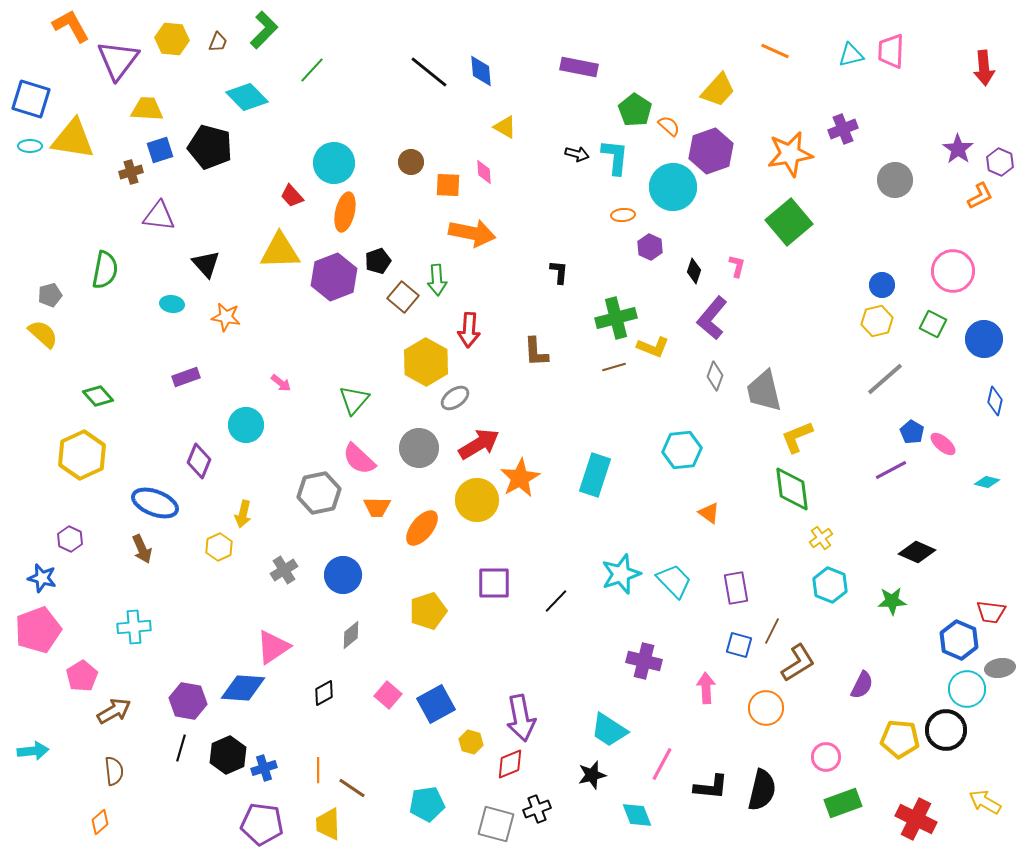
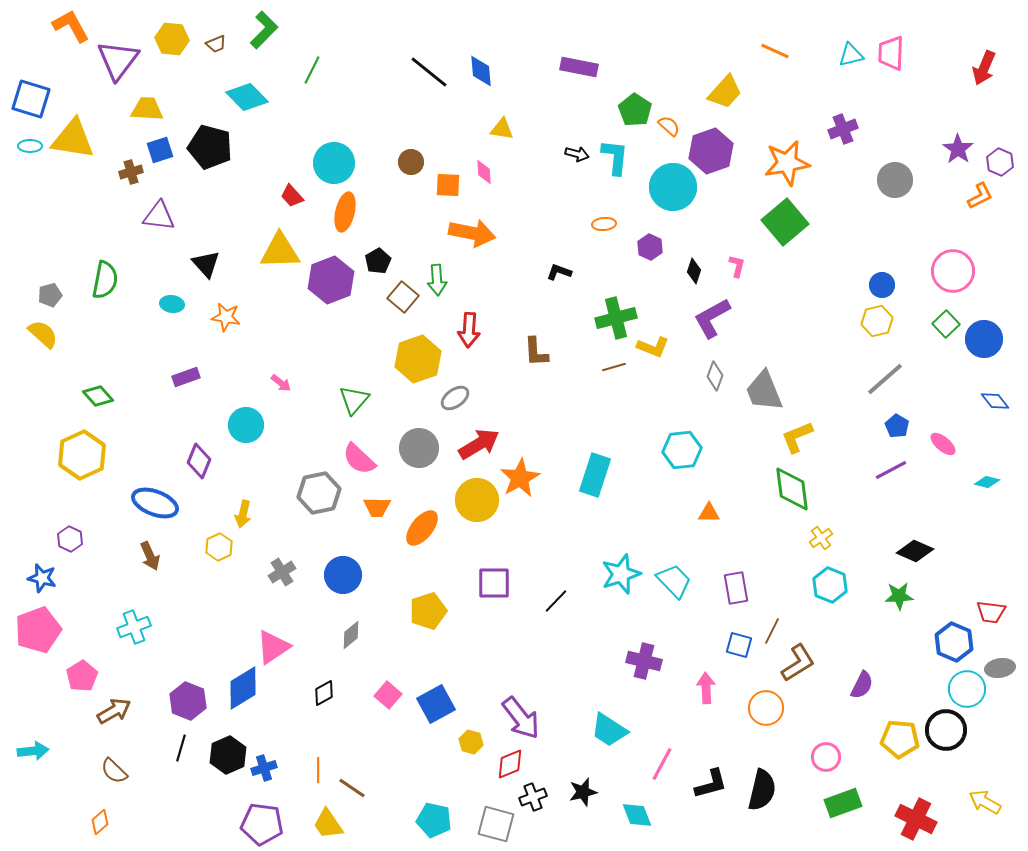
brown trapezoid at (218, 42): moved 2 px left, 2 px down; rotated 45 degrees clockwise
pink trapezoid at (891, 51): moved 2 px down
red arrow at (984, 68): rotated 28 degrees clockwise
green line at (312, 70): rotated 16 degrees counterclockwise
yellow trapezoid at (718, 90): moved 7 px right, 2 px down
yellow triangle at (505, 127): moved 3 px left, 2 px down; rotated 20 degrees counterclockwise
orange star at (790, 154): moved 3 px left, 9 px down
orange ellipse at (623, 215): moved 19 px left, 9 px down
green square at (789, 222): moved 4 px left
black pentagon at (378, 261): rotated 10 degrees counterclockwise
green semicircle at (105, 270): moved 10 px down
black L-shape at (559, 272): rotated 75 degrees counterclockwise
purple hexagon at (334, 277): moved 3 px left, 3 px down
purple L-shape at (712, 318): rotated 21 degrees clockwise
green square at (933, 324): moved 13 px right; rotated 20 degrees clockwise
yellow hexagon at (426, 362): moved 8 px left, 3 px up; rotated 12 degrees clockwise
gray trapezoid at (764, 391): rotated 9 degrees counterclockwise
blue diamond at (995, 401): rotated 52 degrees counterclockwise
blue pentagon at (912, 432): moved 15 px left, 6 px up
orange triangle at (709, 513): rotated 35 degrees counterclockwise
brown arrow at (142, 549): moved 8 px right, 7 px down
black diamond at (917, 552): moved 2 px left, 1 px up
gray cross at (284, 570): moved 2 px left, 2 px down
green star at (892, 601): moved 7 px right, 5 px up
cyan cross at (134, 627): rotated 16 degrees counterclockwise
blue hexagon at (959, 640): moved 5 px left, 2 px down
blue diamond at (243, 688): rotated 36 degrees counterclockwise
purple hexagon at (188, 701): rotated 12 degrees clockwise
purple arrow at (521, 718): rotated 27 degrees counterclockwise
brown semicircle at (114, 771): rotated 140 degrees clockwise
black star at (592, 775): moved 9 px left, 17 px down
black L-shape at (711, 787): moved 3 px up; rotated 21 degrees counterclockwise
cyan pentagon at (427, 804): moved 7 px right, 16 px down; rotated 20 degrees clockwise
black cross at (537, 809): moved 4 px left, 12 px up
yellow trapezoid at (328, 824): rotated 32 degrees counterclockwise
